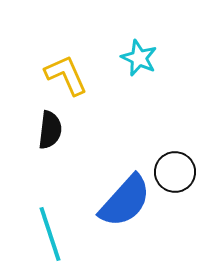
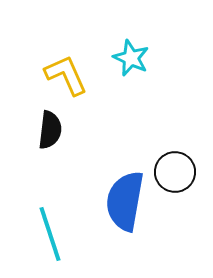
cyan star: moved 8 px left
blue semicircle: rotated 148 degrees clockwise
